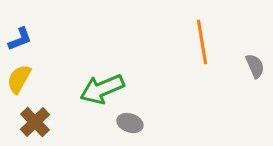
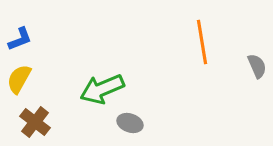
gray semicircle: moved 2 px right
brown cross: rotated 8 degrees counterclockwise
